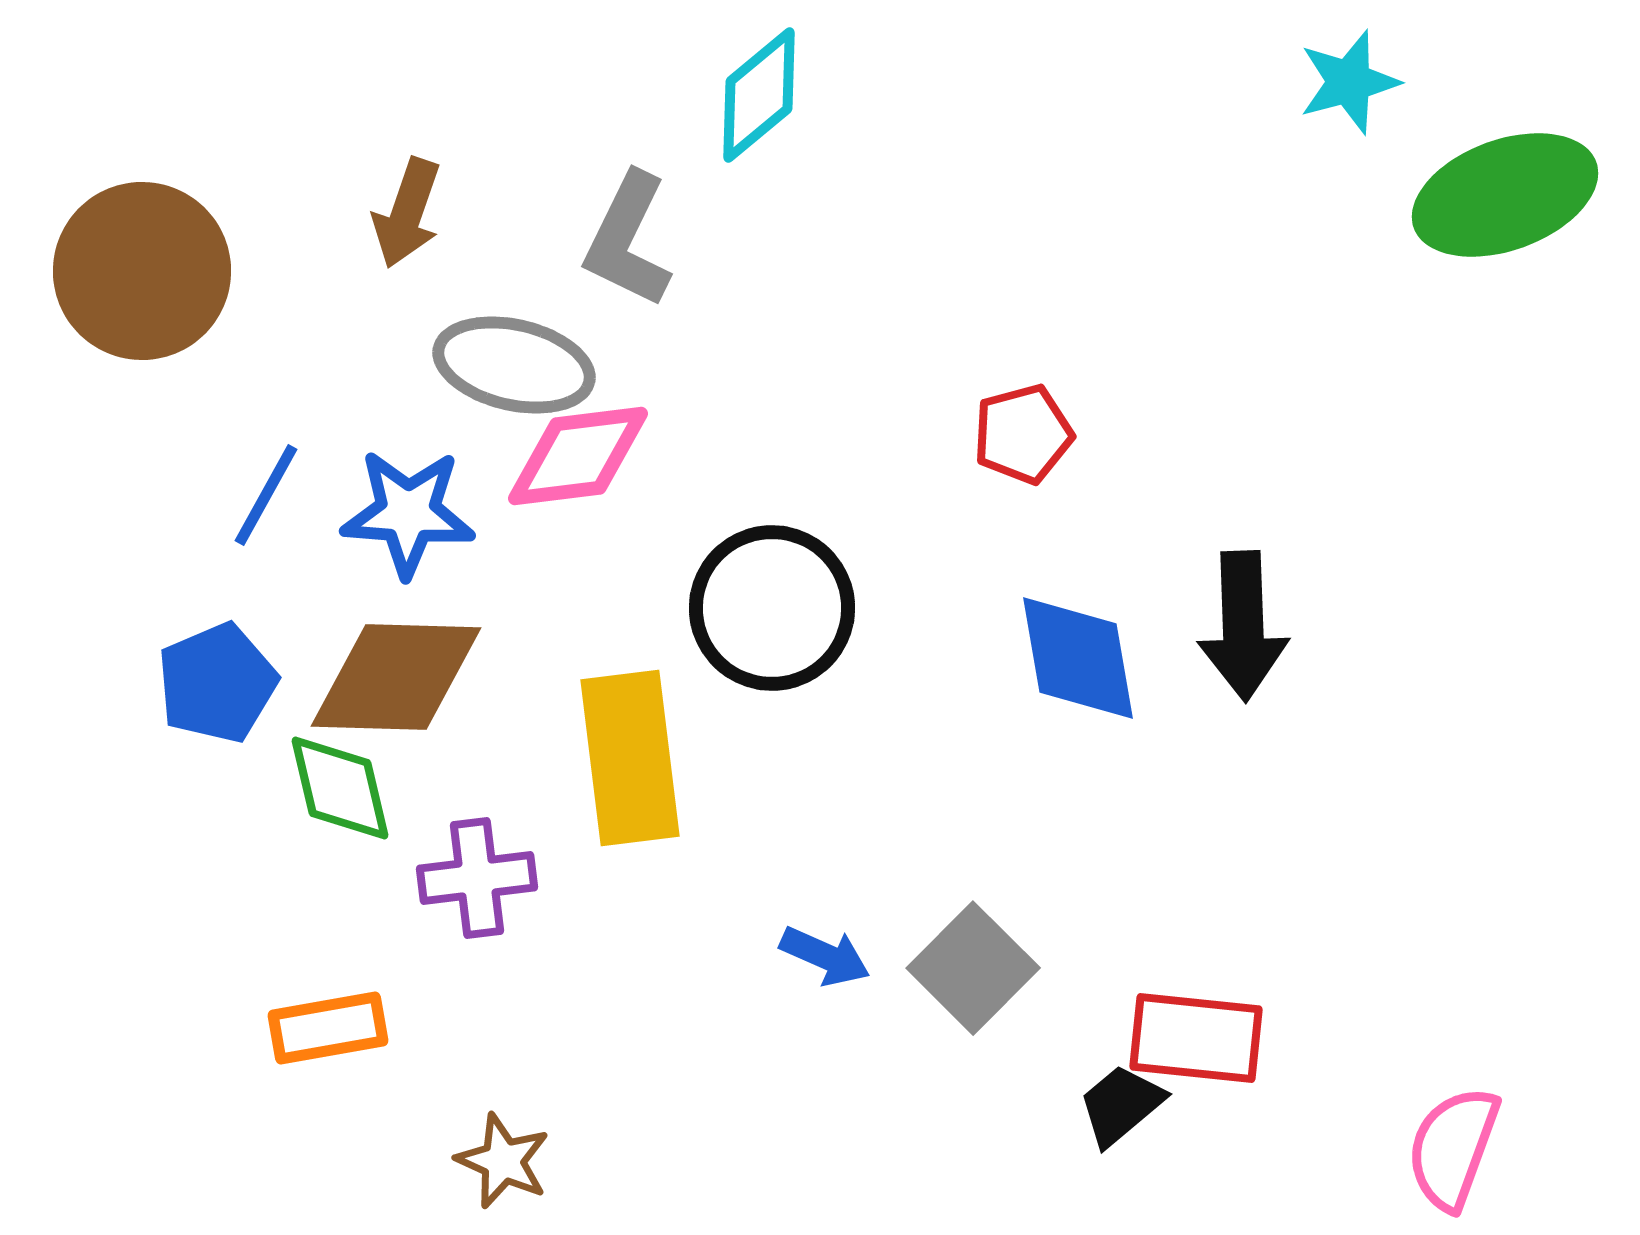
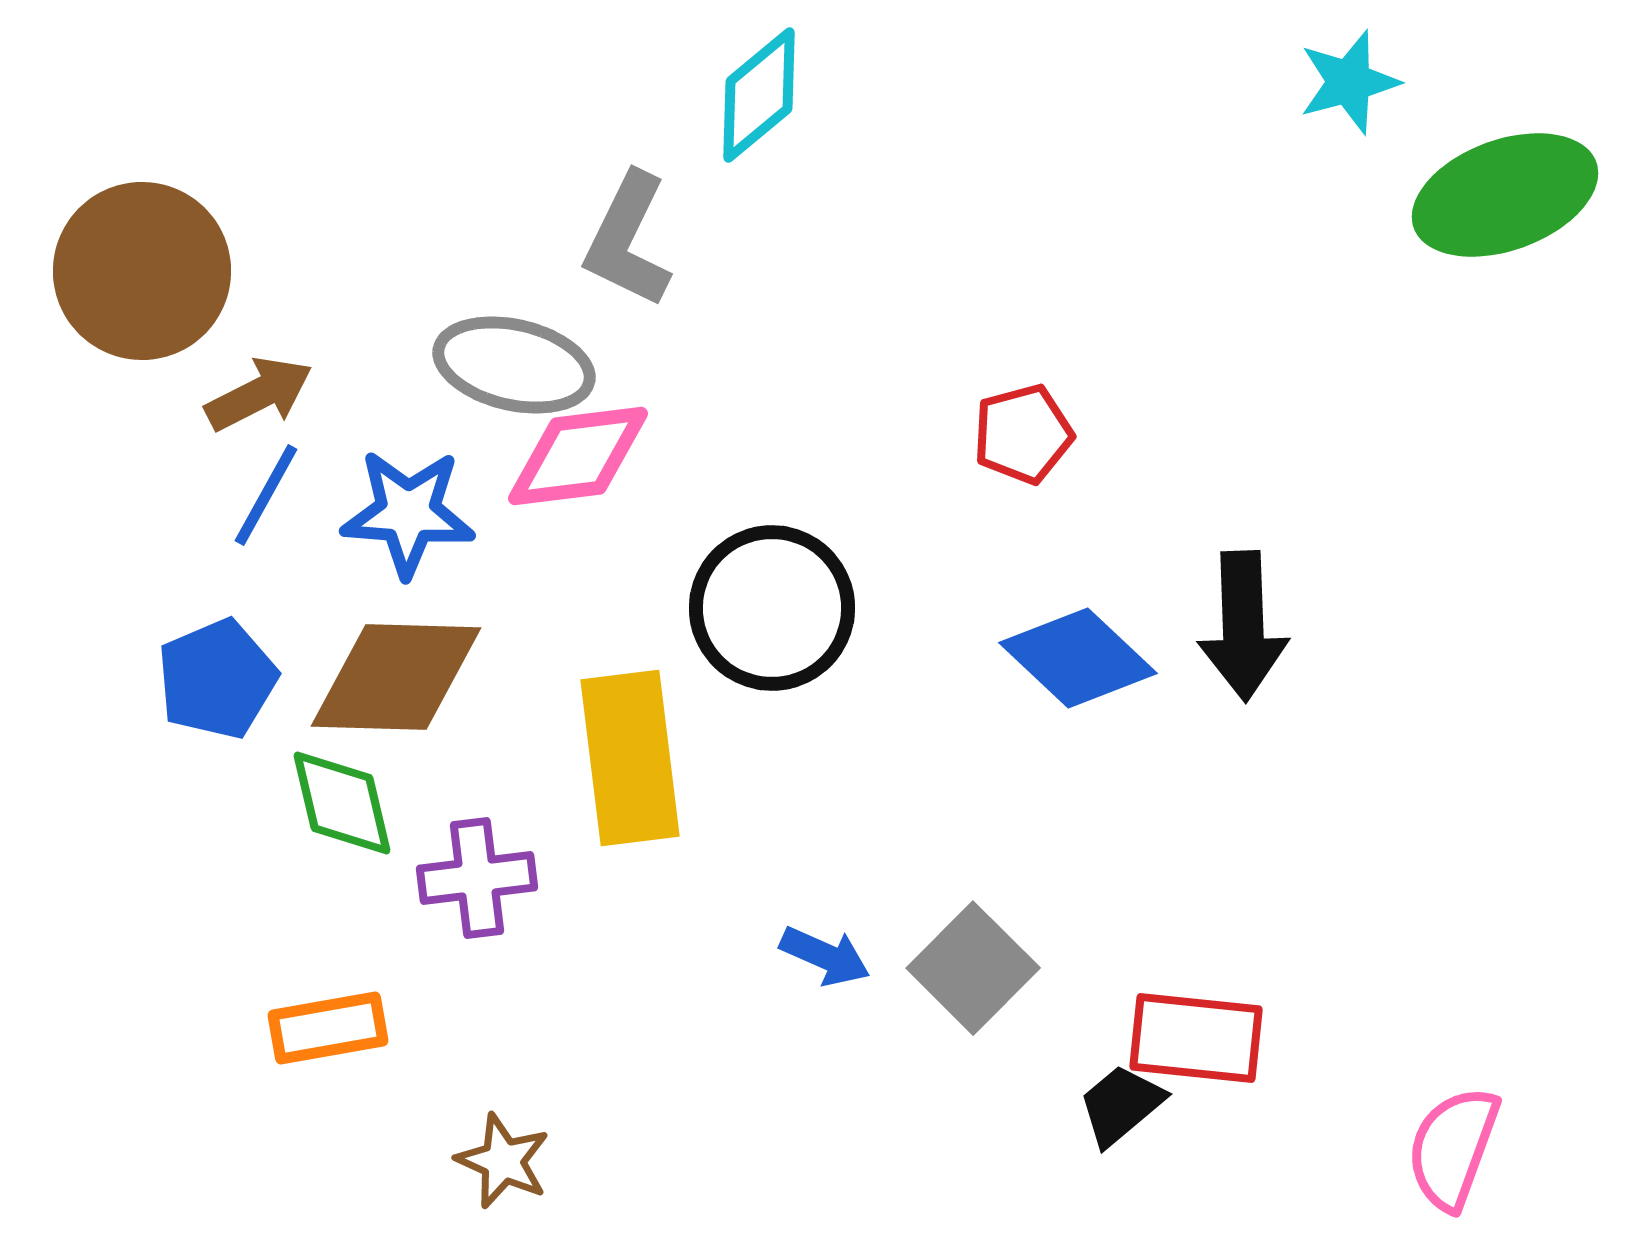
brown arrow: moved 148 px left, 181 px down; rotated 136 degrees counterclockwise
blue diamond: rotated 37 degrees counterclockwise
blue pentagon: moved 4 px up
green diamond: moved 2 px right, 15 px down
